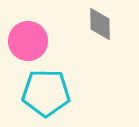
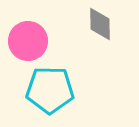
cyan pentagon: moved 4 px right, 3 px up
